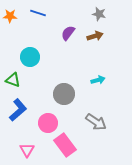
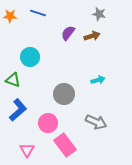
brown arrow: moved 3 px left
gray arrow: rotated 10 degrees counterclockwise
